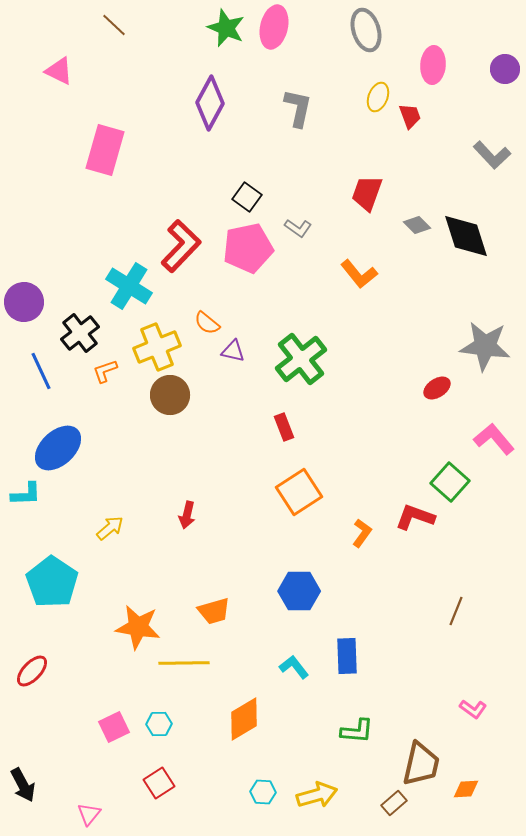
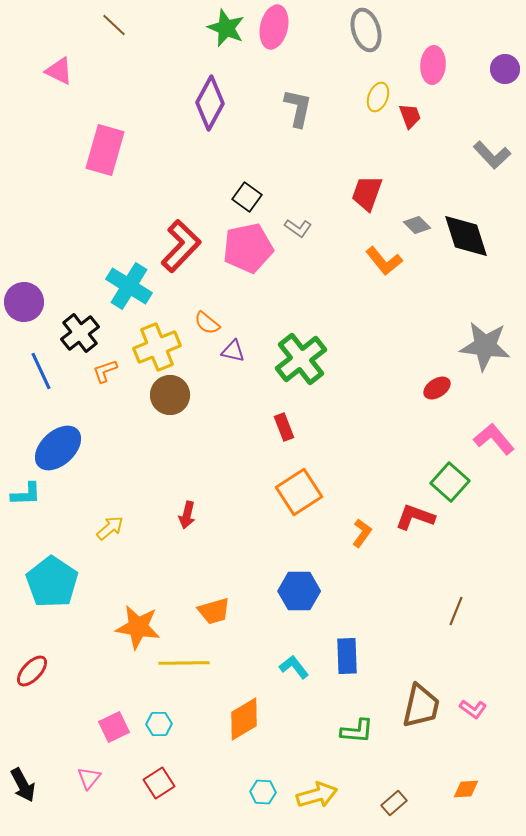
orange L-shape at (359, 274): moved 25 px right, 13 px up
brown trapezoid at (421, 764): moved 58 px up
pink triangle at (89, 814): moved 36 px up
